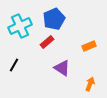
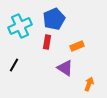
red rectangle: rotated 40 degrees counterclockwise
orange rectangle: moved 12 px left
purple triangle: moved 3 px right
orange arrow: moved 1 px left
